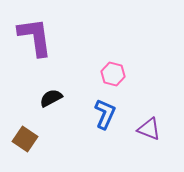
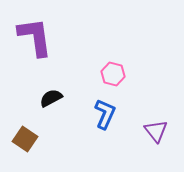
purple triangle: moved 7 px right, 2 px down; rotated 30 degrees clockwise
